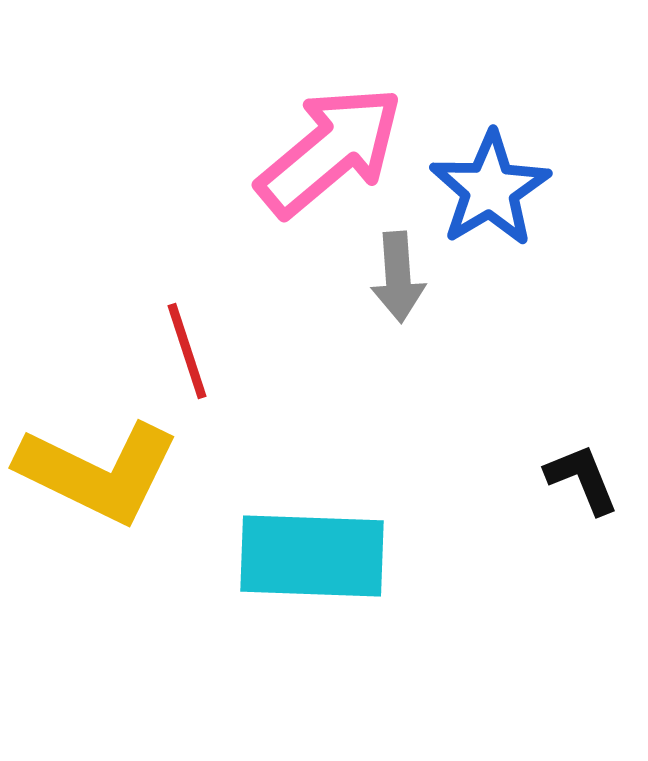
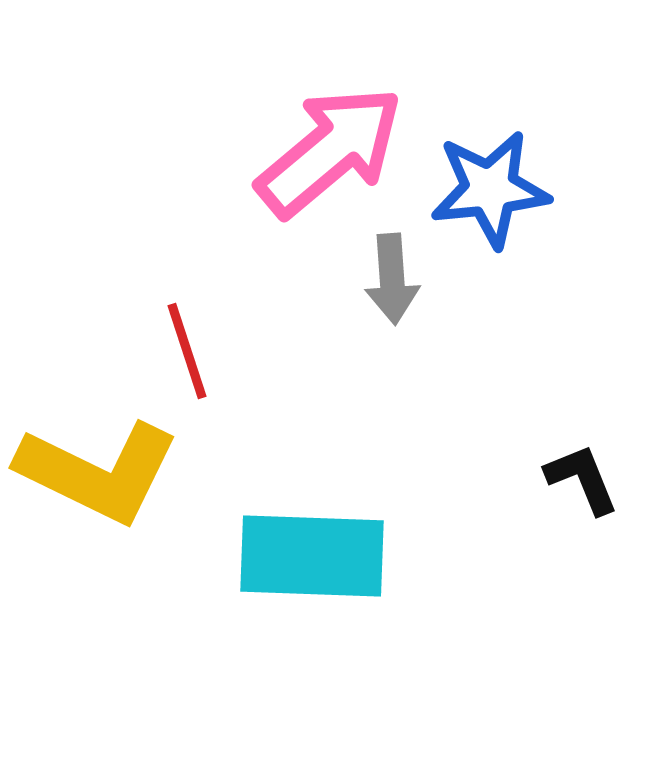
blue star: rotated 25 degrees clockwise
gray arrow: moved 6 px left, 2 px down
